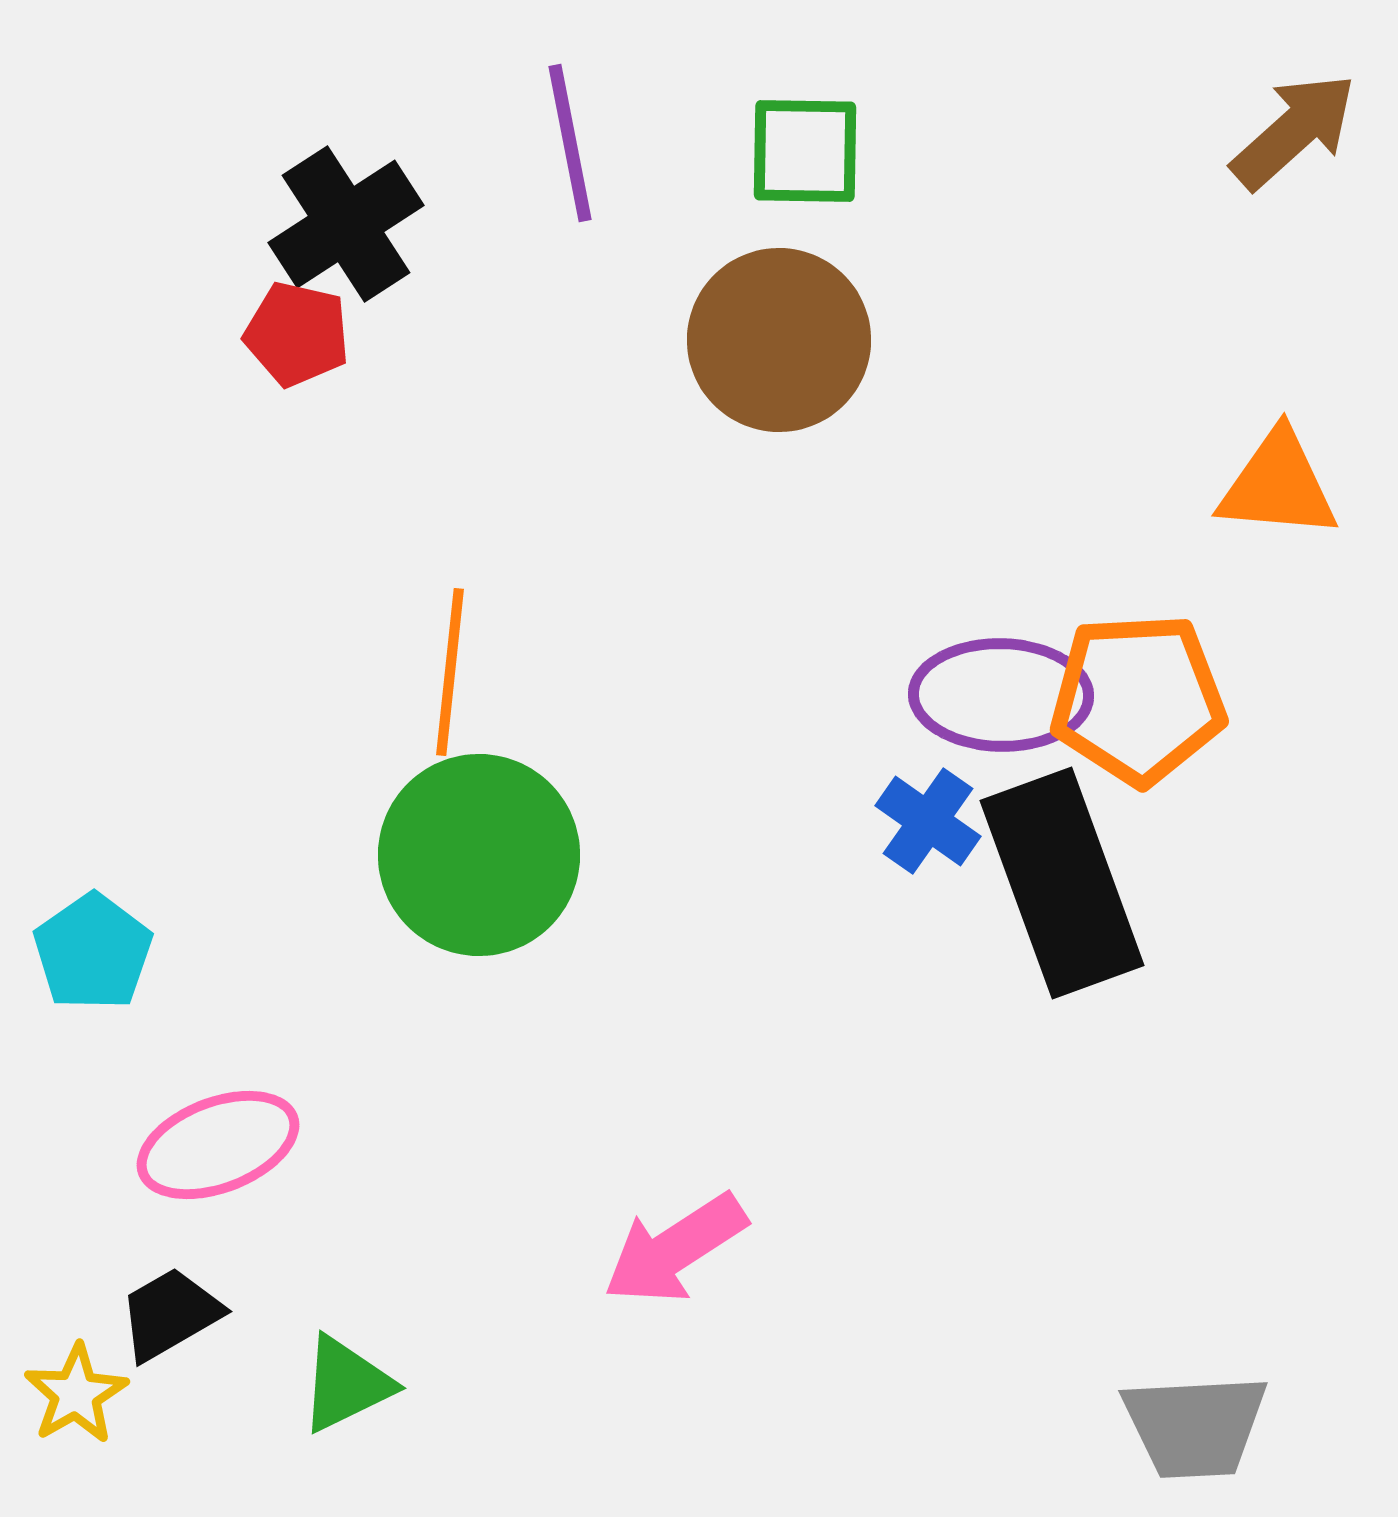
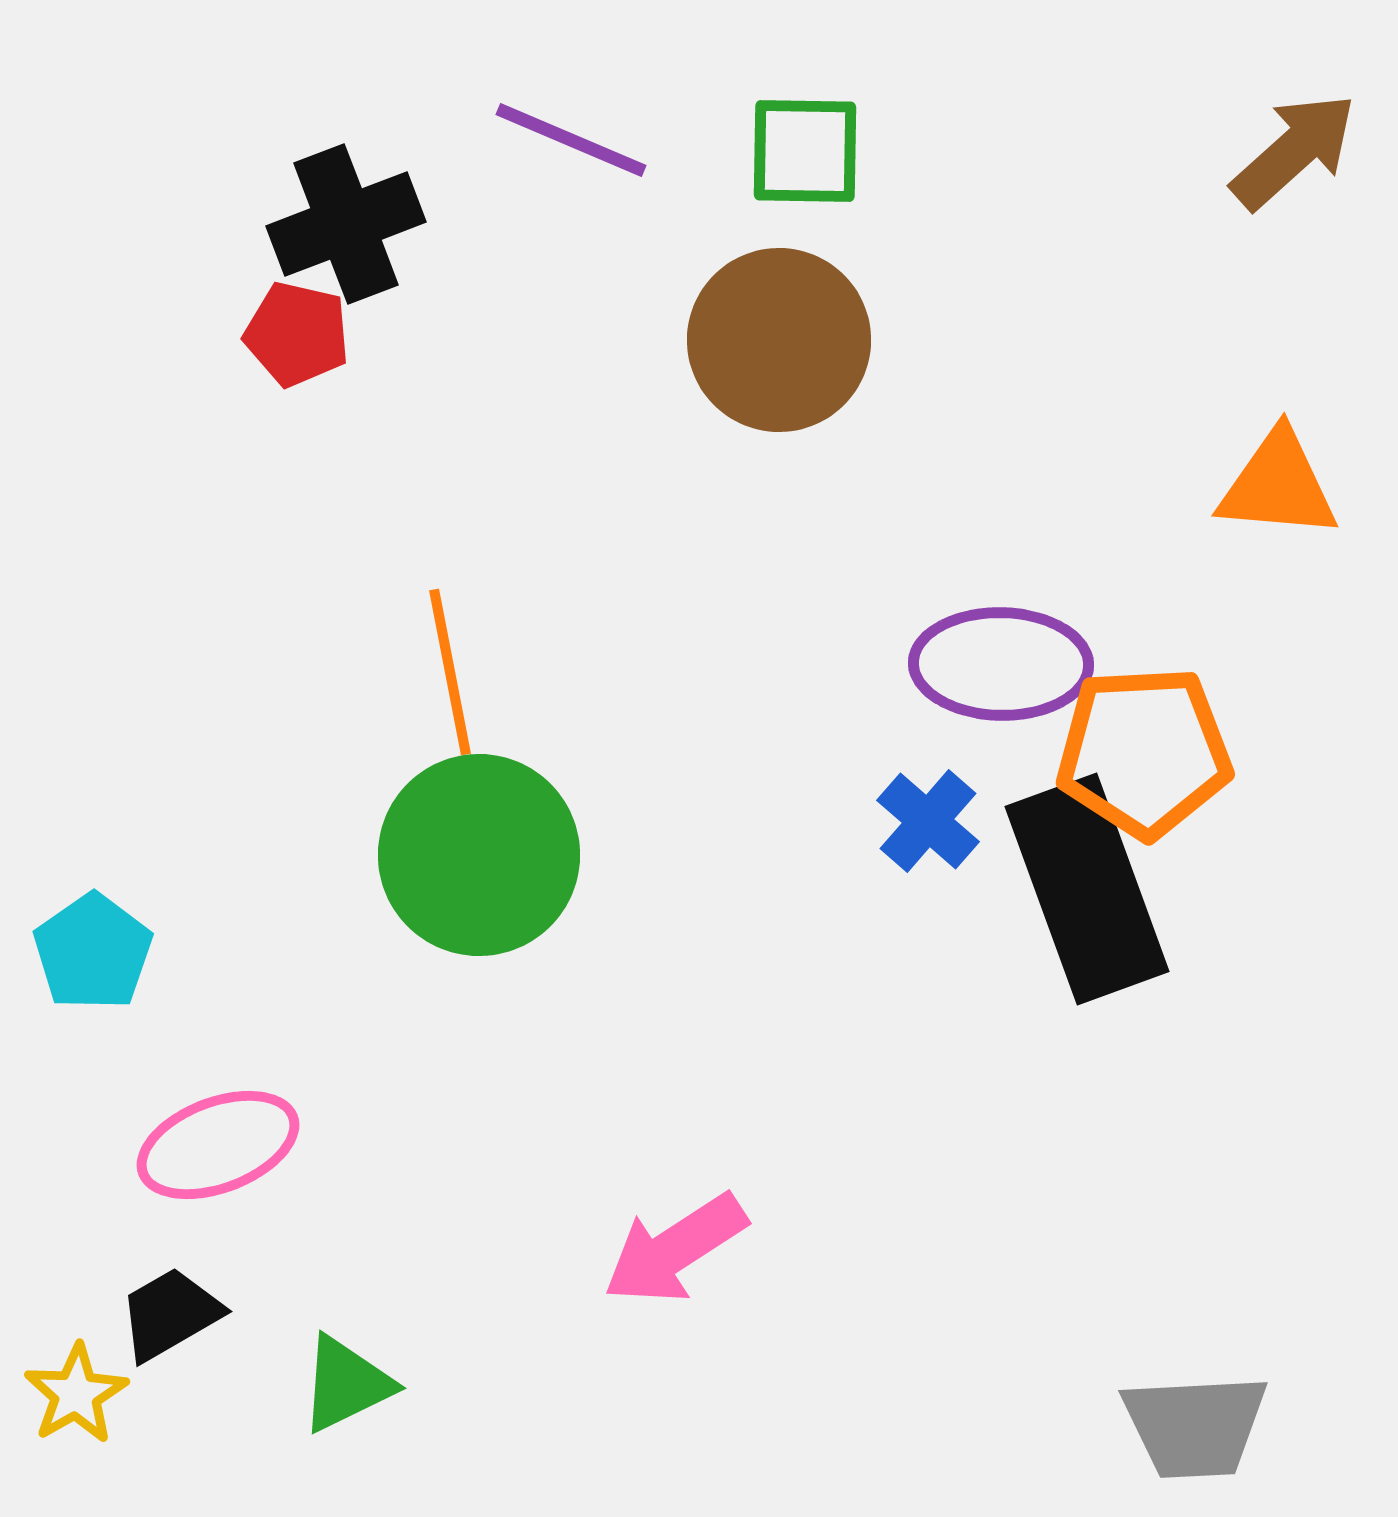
brown arrow: moved 20 px down
purple line: moved 1 px right, 3 px up; rotated 56 degrees counterclockwise
black cross: rotated 12 degrees clockwise
orange line: rotated 17 degrees counterclockwise
purple ellipse: moved 31 px up
orange pentagon: moved 6 px right, 53 px down
blue cross: rotated 6 degrees clockwise
black rectangle: moved 25 px right, 6 px down
